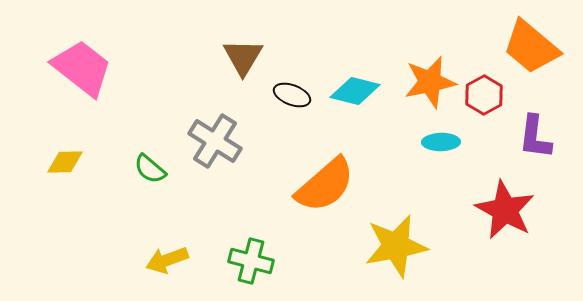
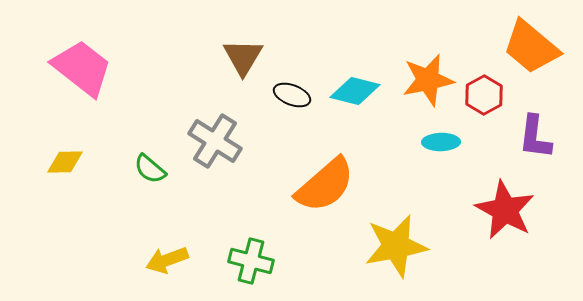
orange star: moved 2 px left, 2 px up
